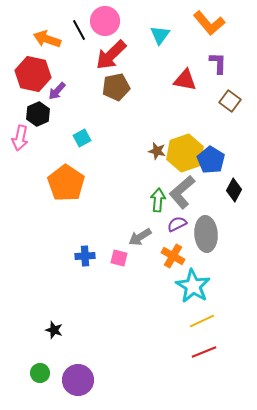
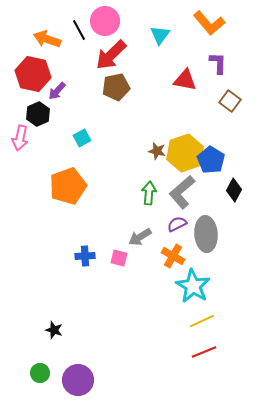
orange pentagon: moved 2 px right, 3 px down; rotated 18 degrees clockwise
green arrow: moved 9 px left, 7 px up
